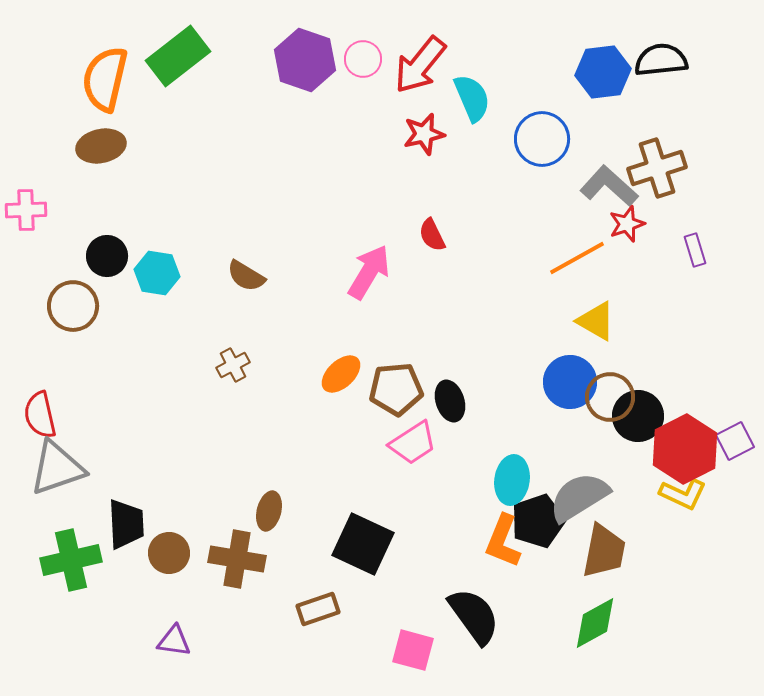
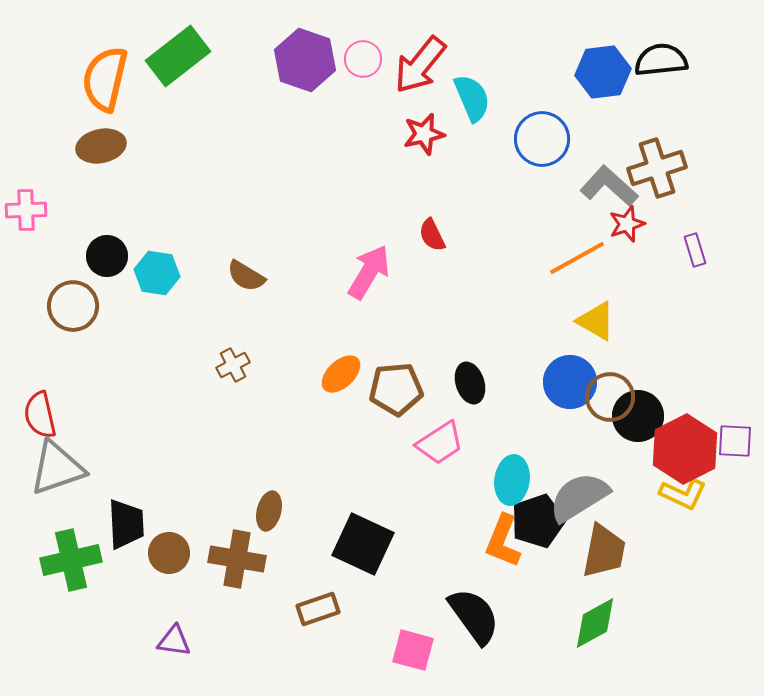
black ellipse at (450, 401): moved 20 px right, 18 px up
purple square at (735, 441): rotated 30 degrees clockwise
pink trapezoid at (413, 443): moved 27 px right
